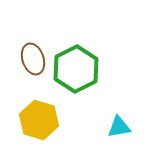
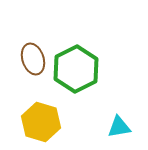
yellow hexagon: moved 2 px right, 2 px down
